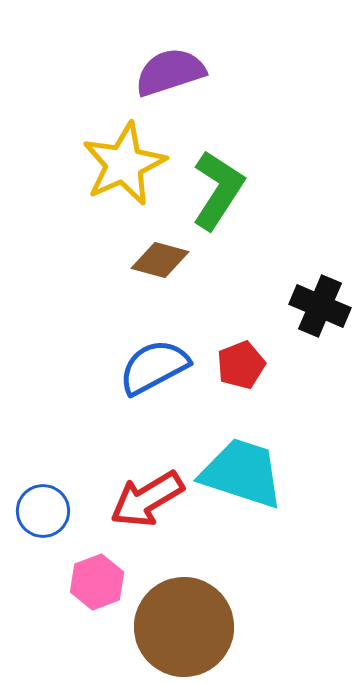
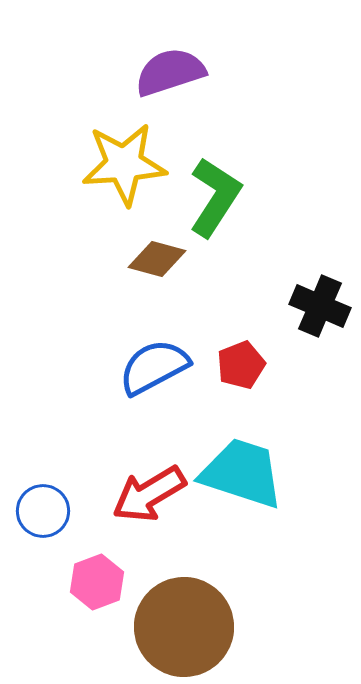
yellow star: rotated 20 degrees clockwise
green L-shape: moved 3 px left, 7 px down
brown diamond: moved 3 px left, 1 px up
red arrow: moved 2 px right, 5 px up
